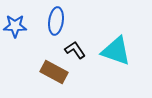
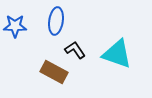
cyan triangle: moved 1 px right, 3 px down
